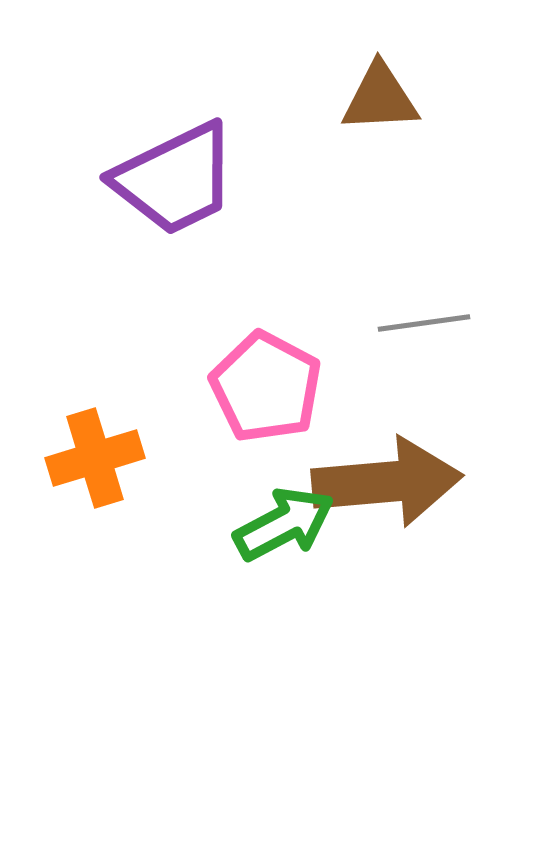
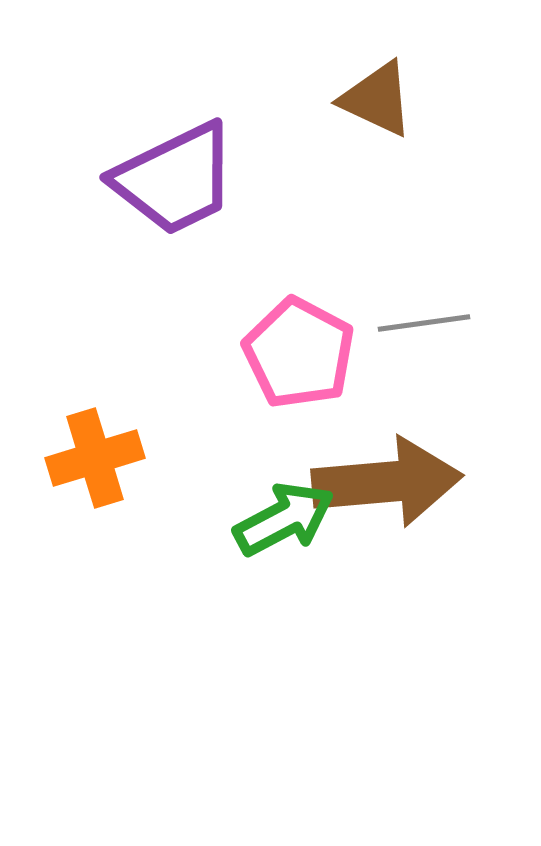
brown triangle: moved 3 px left, 1 px down; rotated 28 degrees clockwise
pink pentagon: moved 33 px right, 34 px up
green arrow: moved 5 px up
